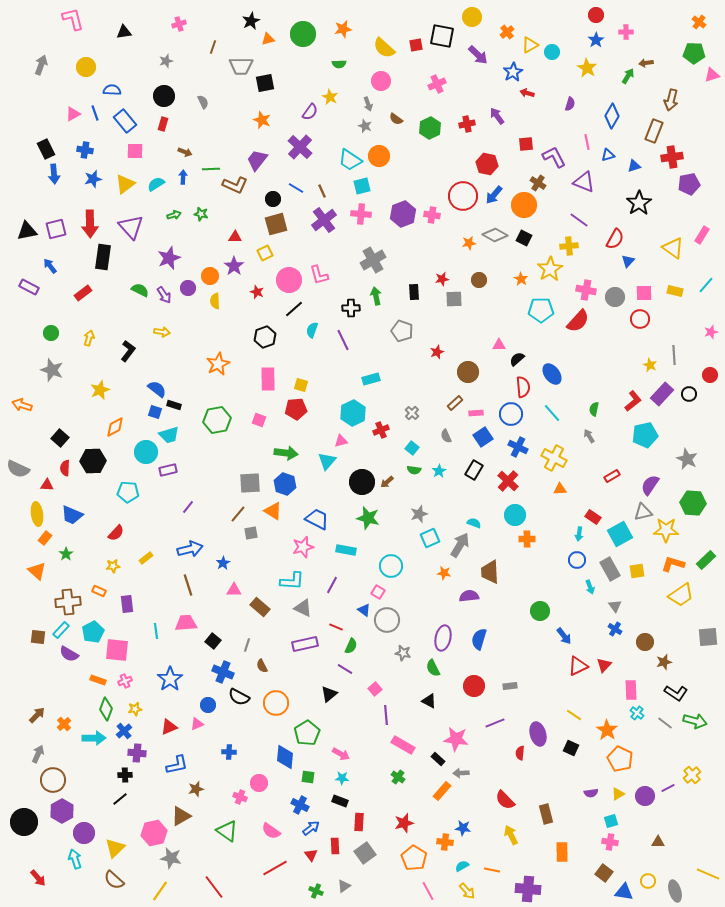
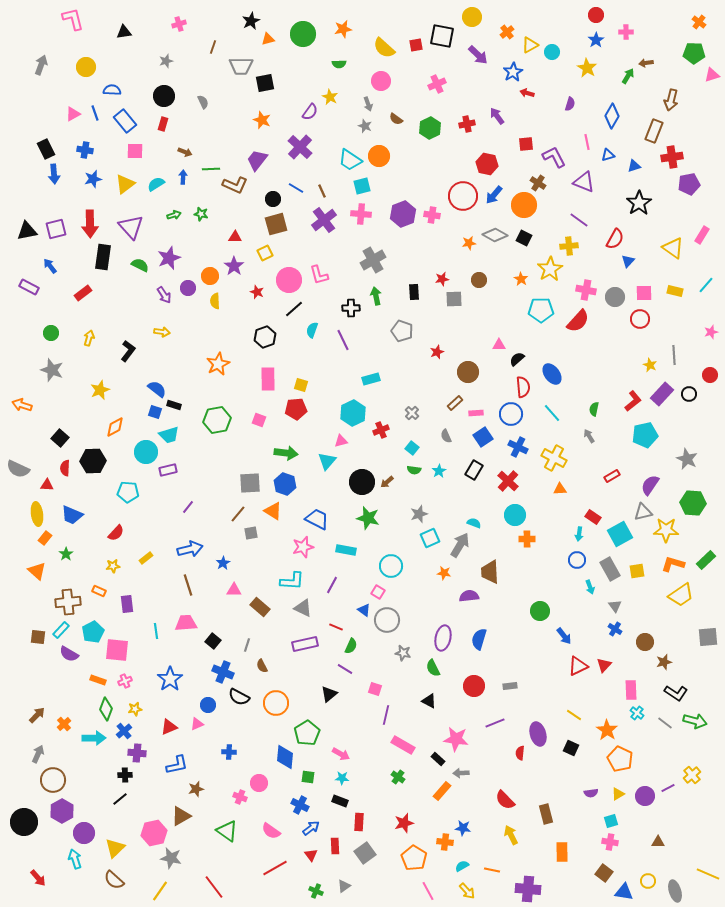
green semicircle at (140, 290): moved 25 px up
pink square at (375, 689): rotated 32 degrees counterclockwise
purple line at (386, 715): rotated 18 degrees clockwise
